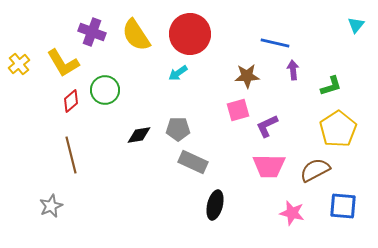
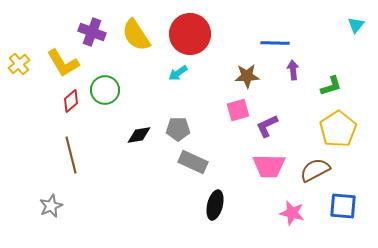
blue line: rotated 12 degrees counterclockwise
